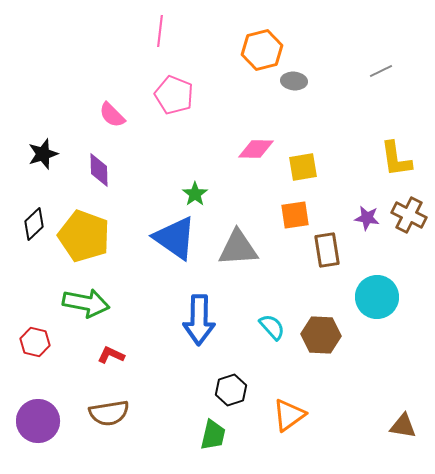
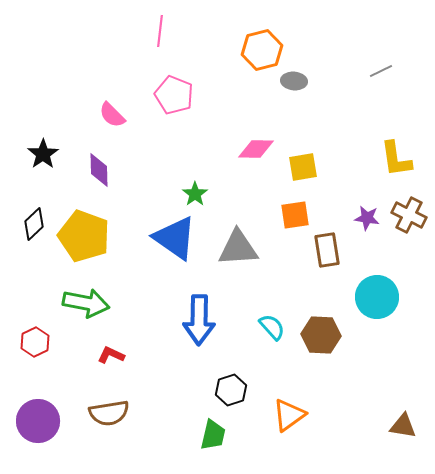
black star: rotated 16 degrees counterclockwise
red hexagon: rotated 20 degrees clockwise
